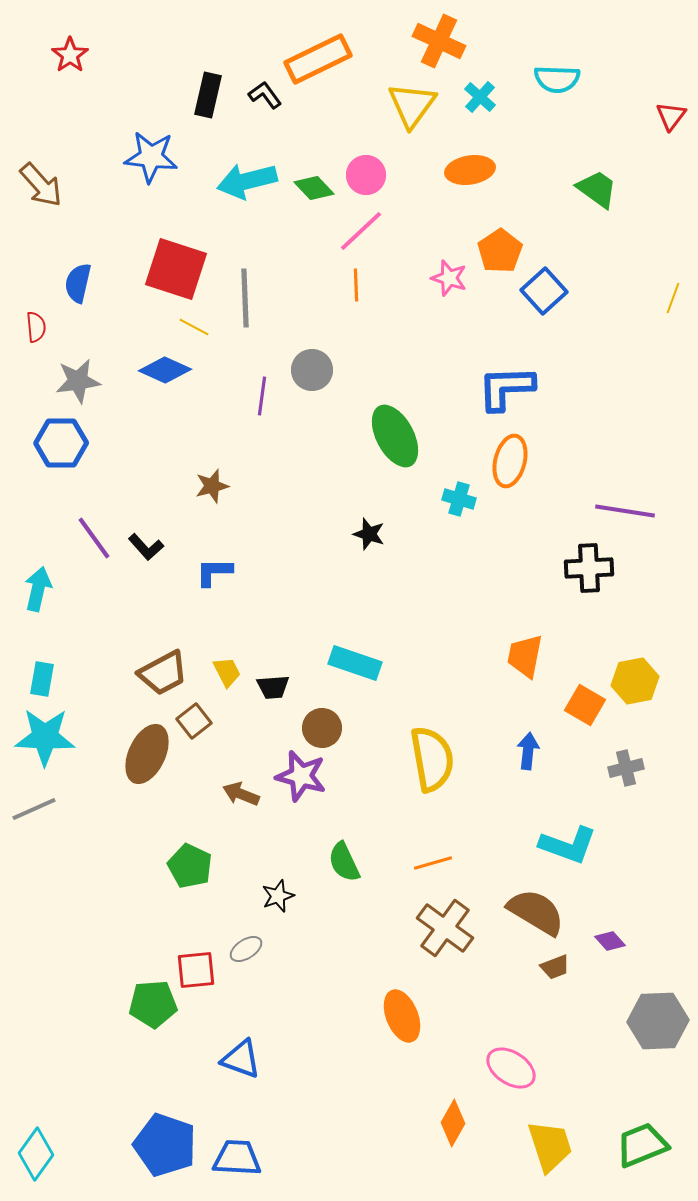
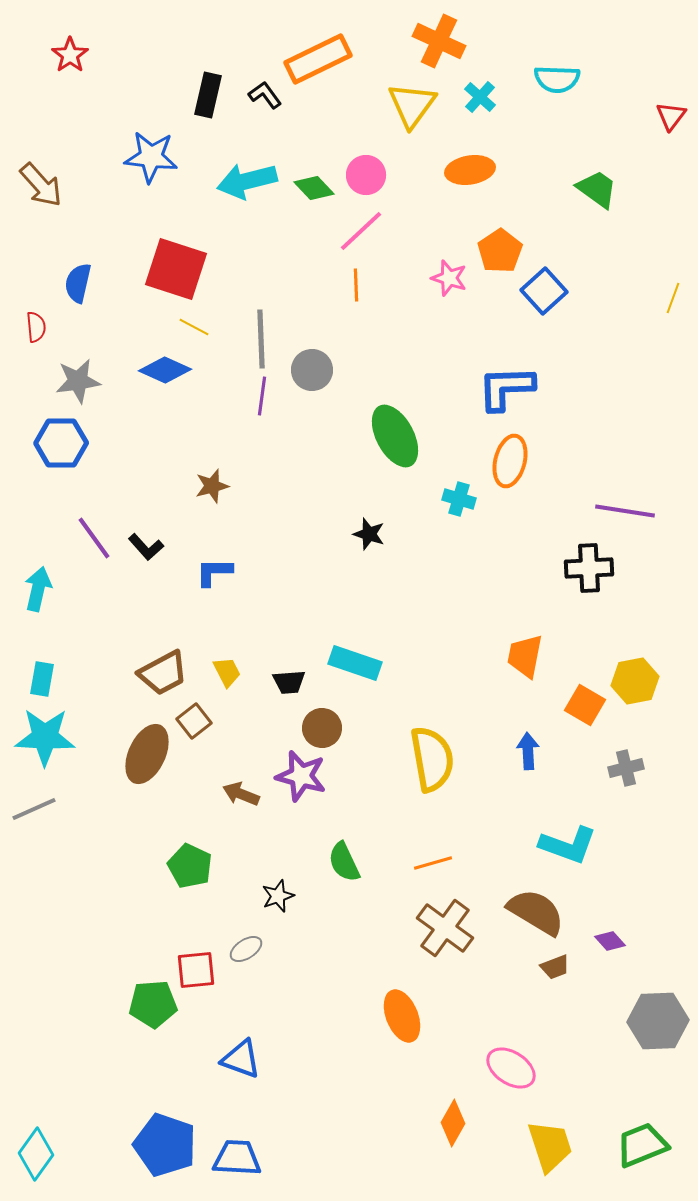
gray line at (245, 298): moved 16 px right, 41 px down
black trapezoid at (273, 687): moved 16 px right, 5 px up
blue arrow at (528, 751): rotated 9 degrees counterclockwise
